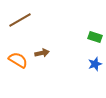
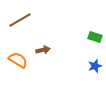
brown arrow: moved 1 px right, 3 px up
blue star: moved 2 px down
